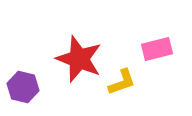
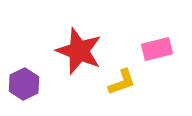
red star: moved 8 px up
purple hexagon: moved 1 px right, 3 px up; rotated 20 degrees clockwise
